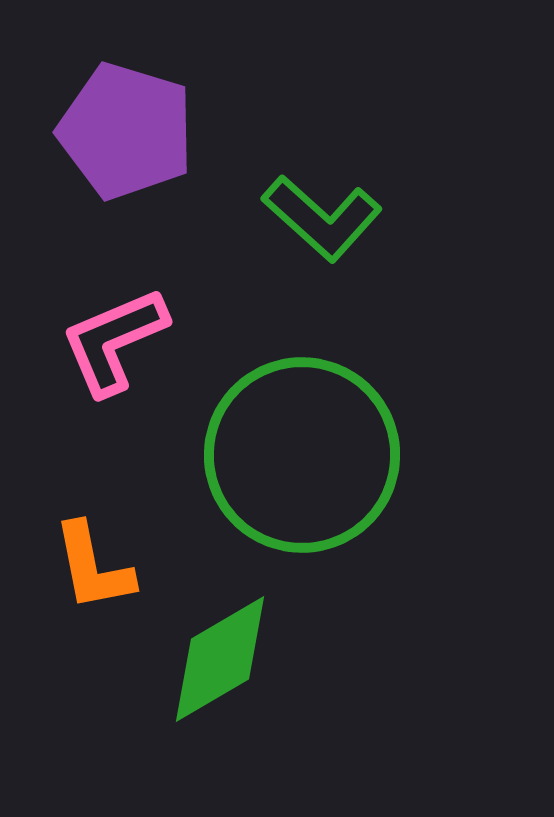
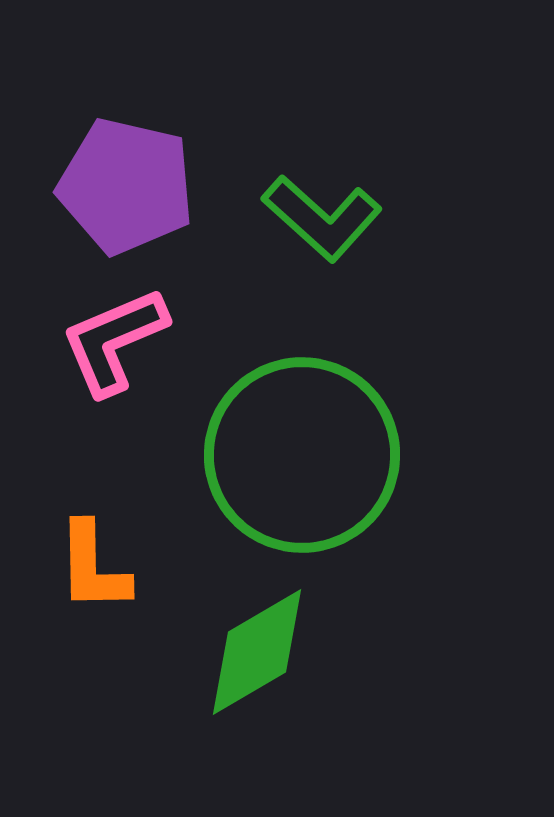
purple pentagon: moved 55 px down; rotated 4 degrees counterclockwise
orange L-shape: rotated 10 degrees clockwise
green diamond: moved 37 px right, 7 px up
